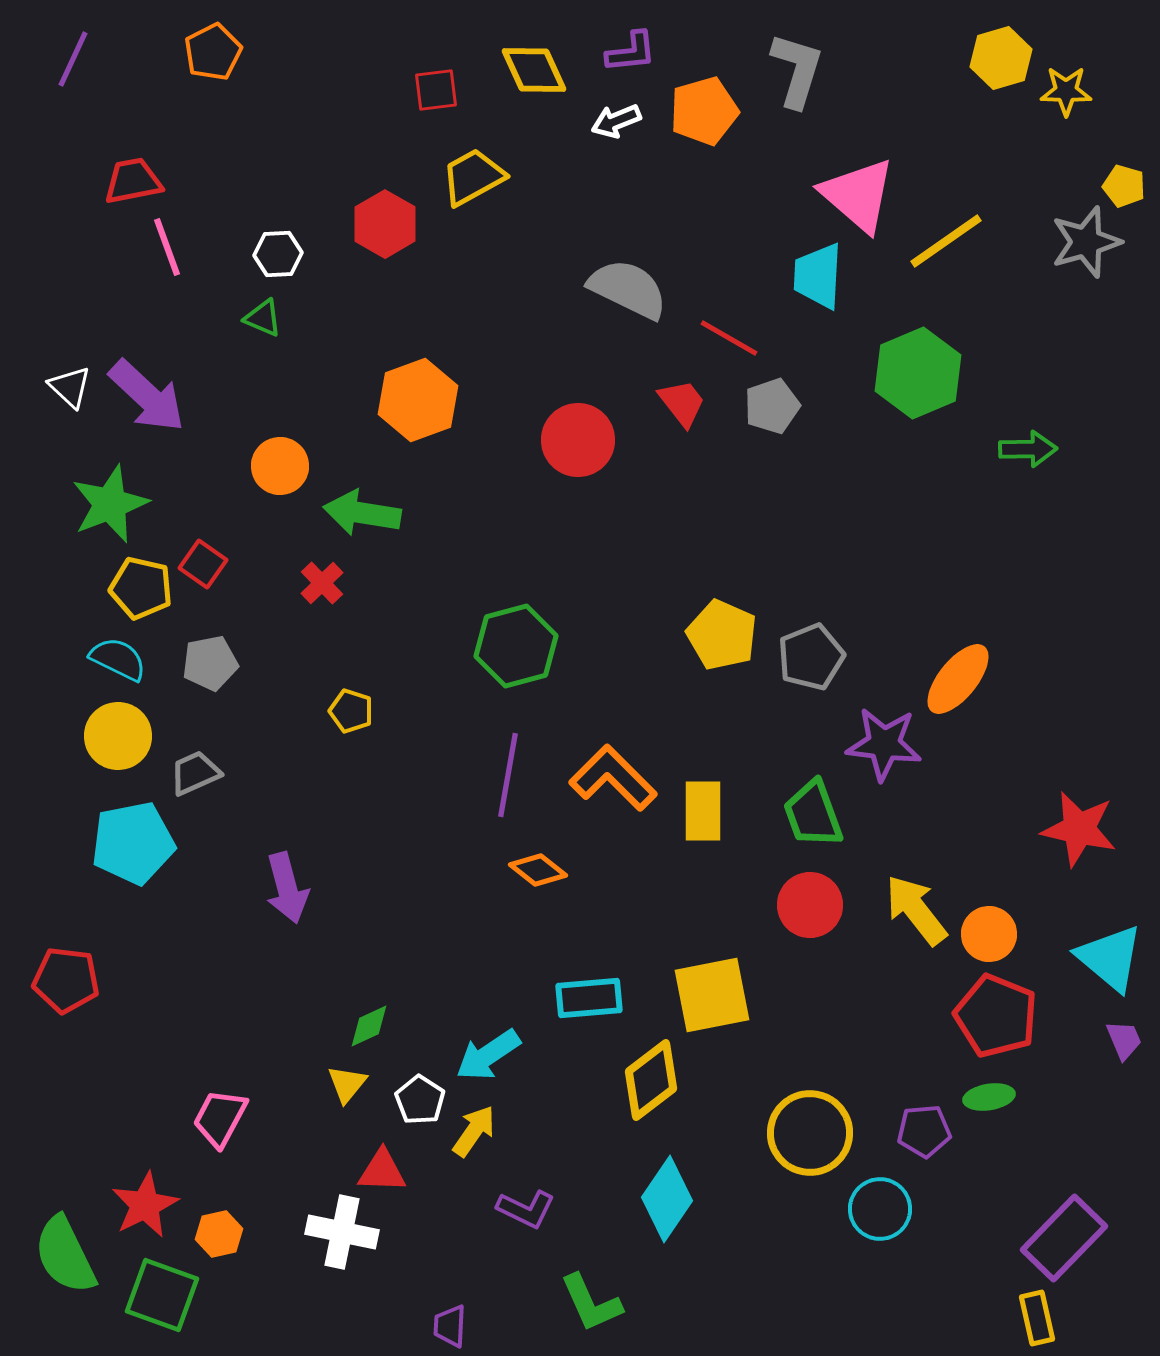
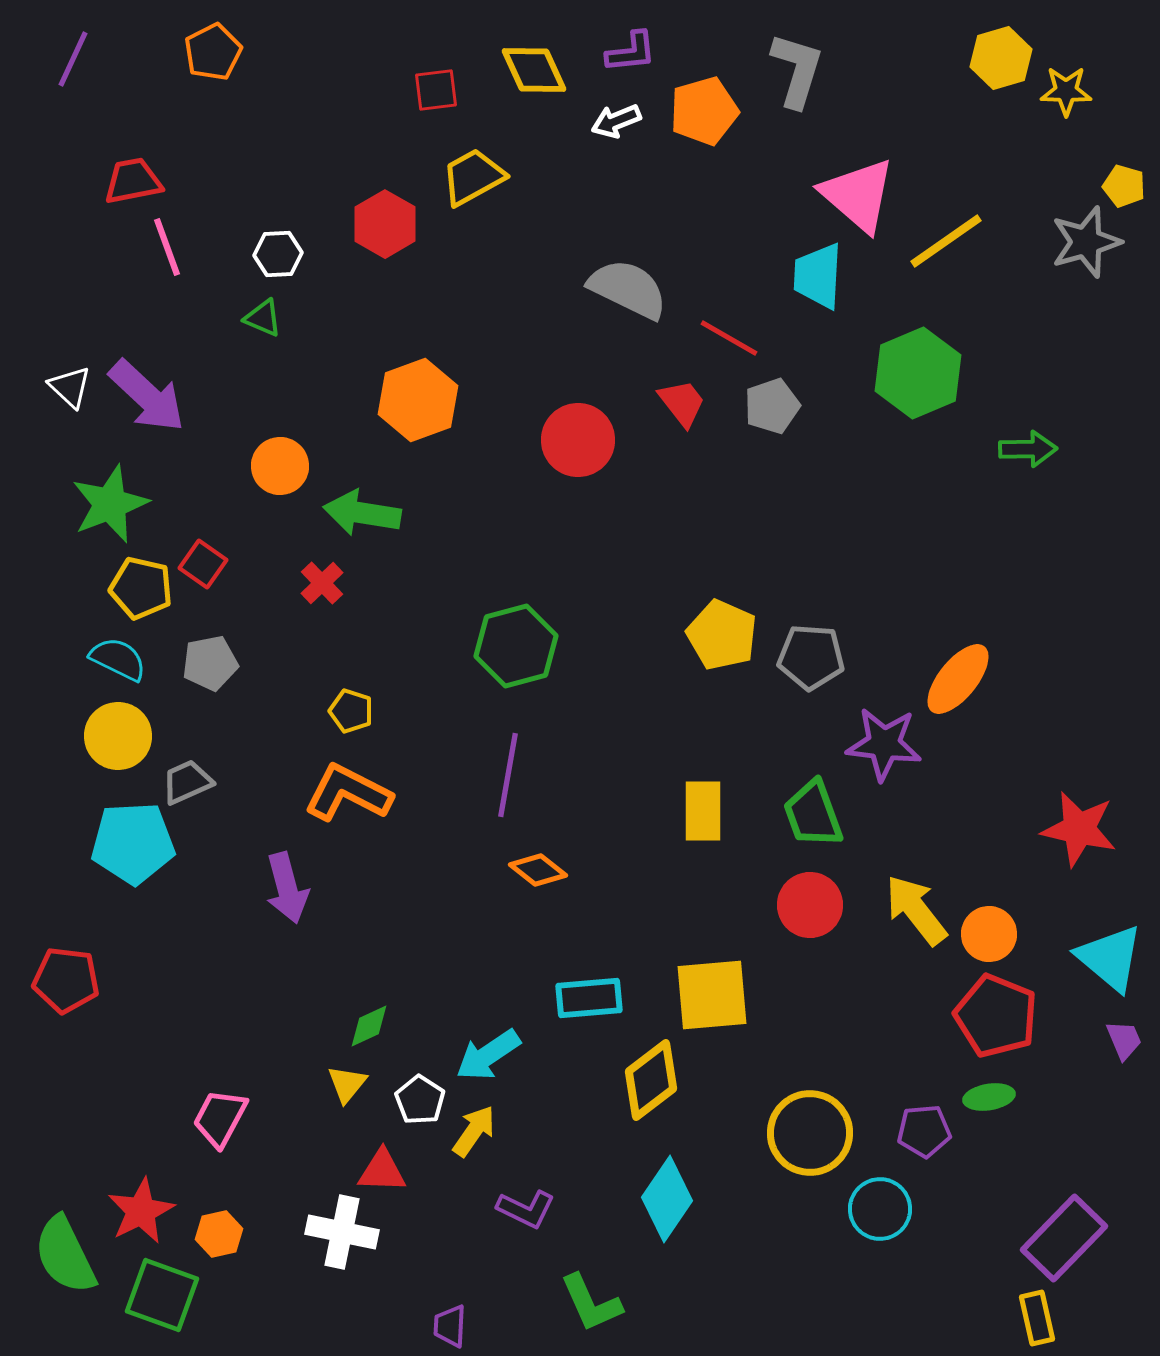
gray pentagon at (811, 657): rotated 26 degrees clockwise
gray trapezoid at (195, 773): moved 8 px left, 9 px down
orange L-shape at (613, 778): moved 265 px left, 15 px down; rotated 18 degrees counterclockwise
cyan pentagon at (133, 843): rotated 8 degrees clockwise
yellow square at (712, 995): rotated 6 degrees clockwise
red star at (145, 1205): moved 4 px left, 6 px down
